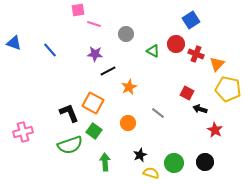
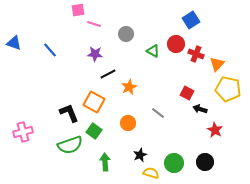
black line: moved 3 px down
orange square: moved 1 px right, 1 px up
